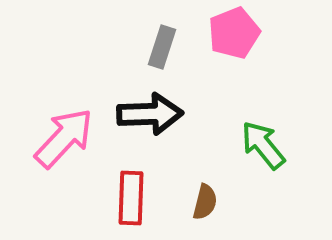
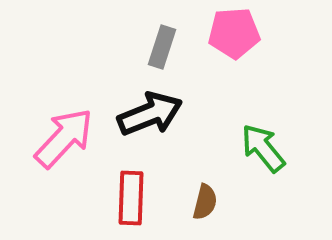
pink pentagon: rotated 18 degrees clockwise
black arrow: rotated 20 degrees counterclockwise
green arrow: moved 3 px down
